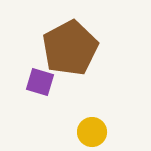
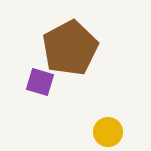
yellow circle: moved 16 px right
